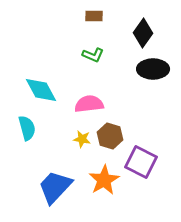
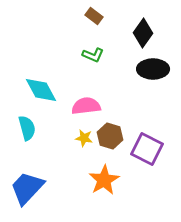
brown rectangle: rotated 36 degrees clockwise
pink semicircle: moved 3 px left, 2 px down
yellow star: moved 2 px right, 1 px up
purple square: moved 6 px right, 13 px up
blue trapezoid: moved 28 px left, 1 px down
